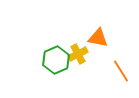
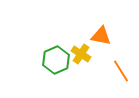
orange triangle: moved 3 px right, 2 px up
yellow cross: moved 3 px right; rotated 30 degrees counterclockwise
